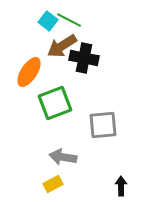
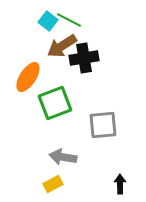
black cross: rotated 20 degrees counterclockwise
orange ellipse: moved 1 px left, 5 px down
black arrow: moved 1 px left, 2 px up
